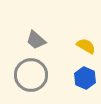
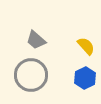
yellow semicircle: rotated 18 degrees clockwise
blue hexagon: rotated 10 degrees clockwise
